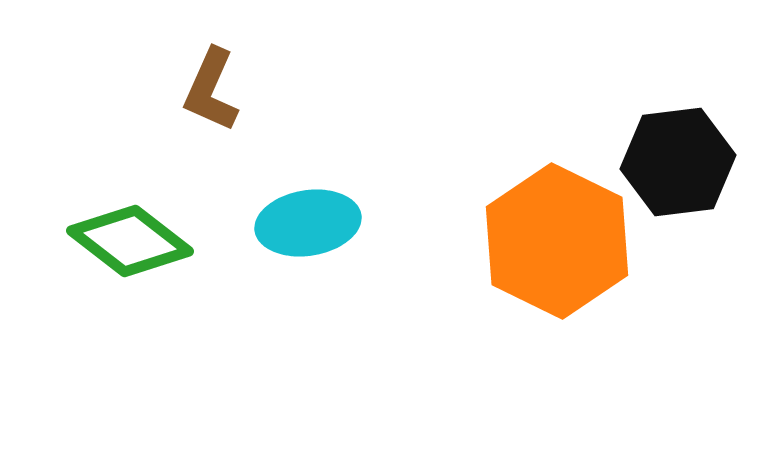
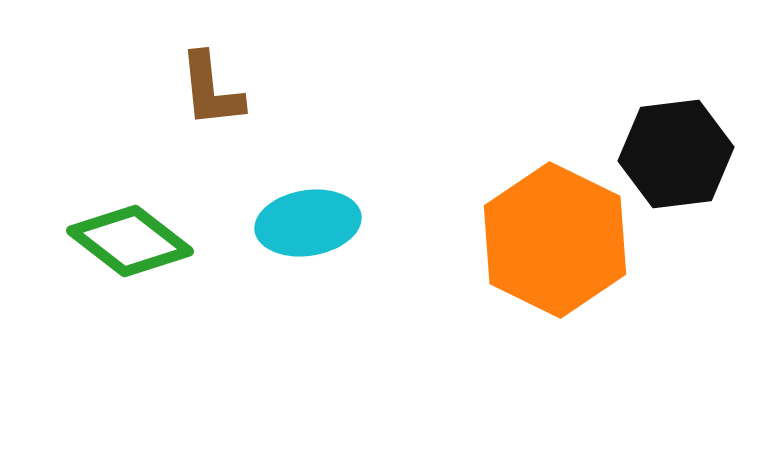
brown L-shape: rotated 30 degrees counterclockwise
black hexagon: moved 2 px left, 8 px up
orange hexagon: moved 2 px left, 1 px up
